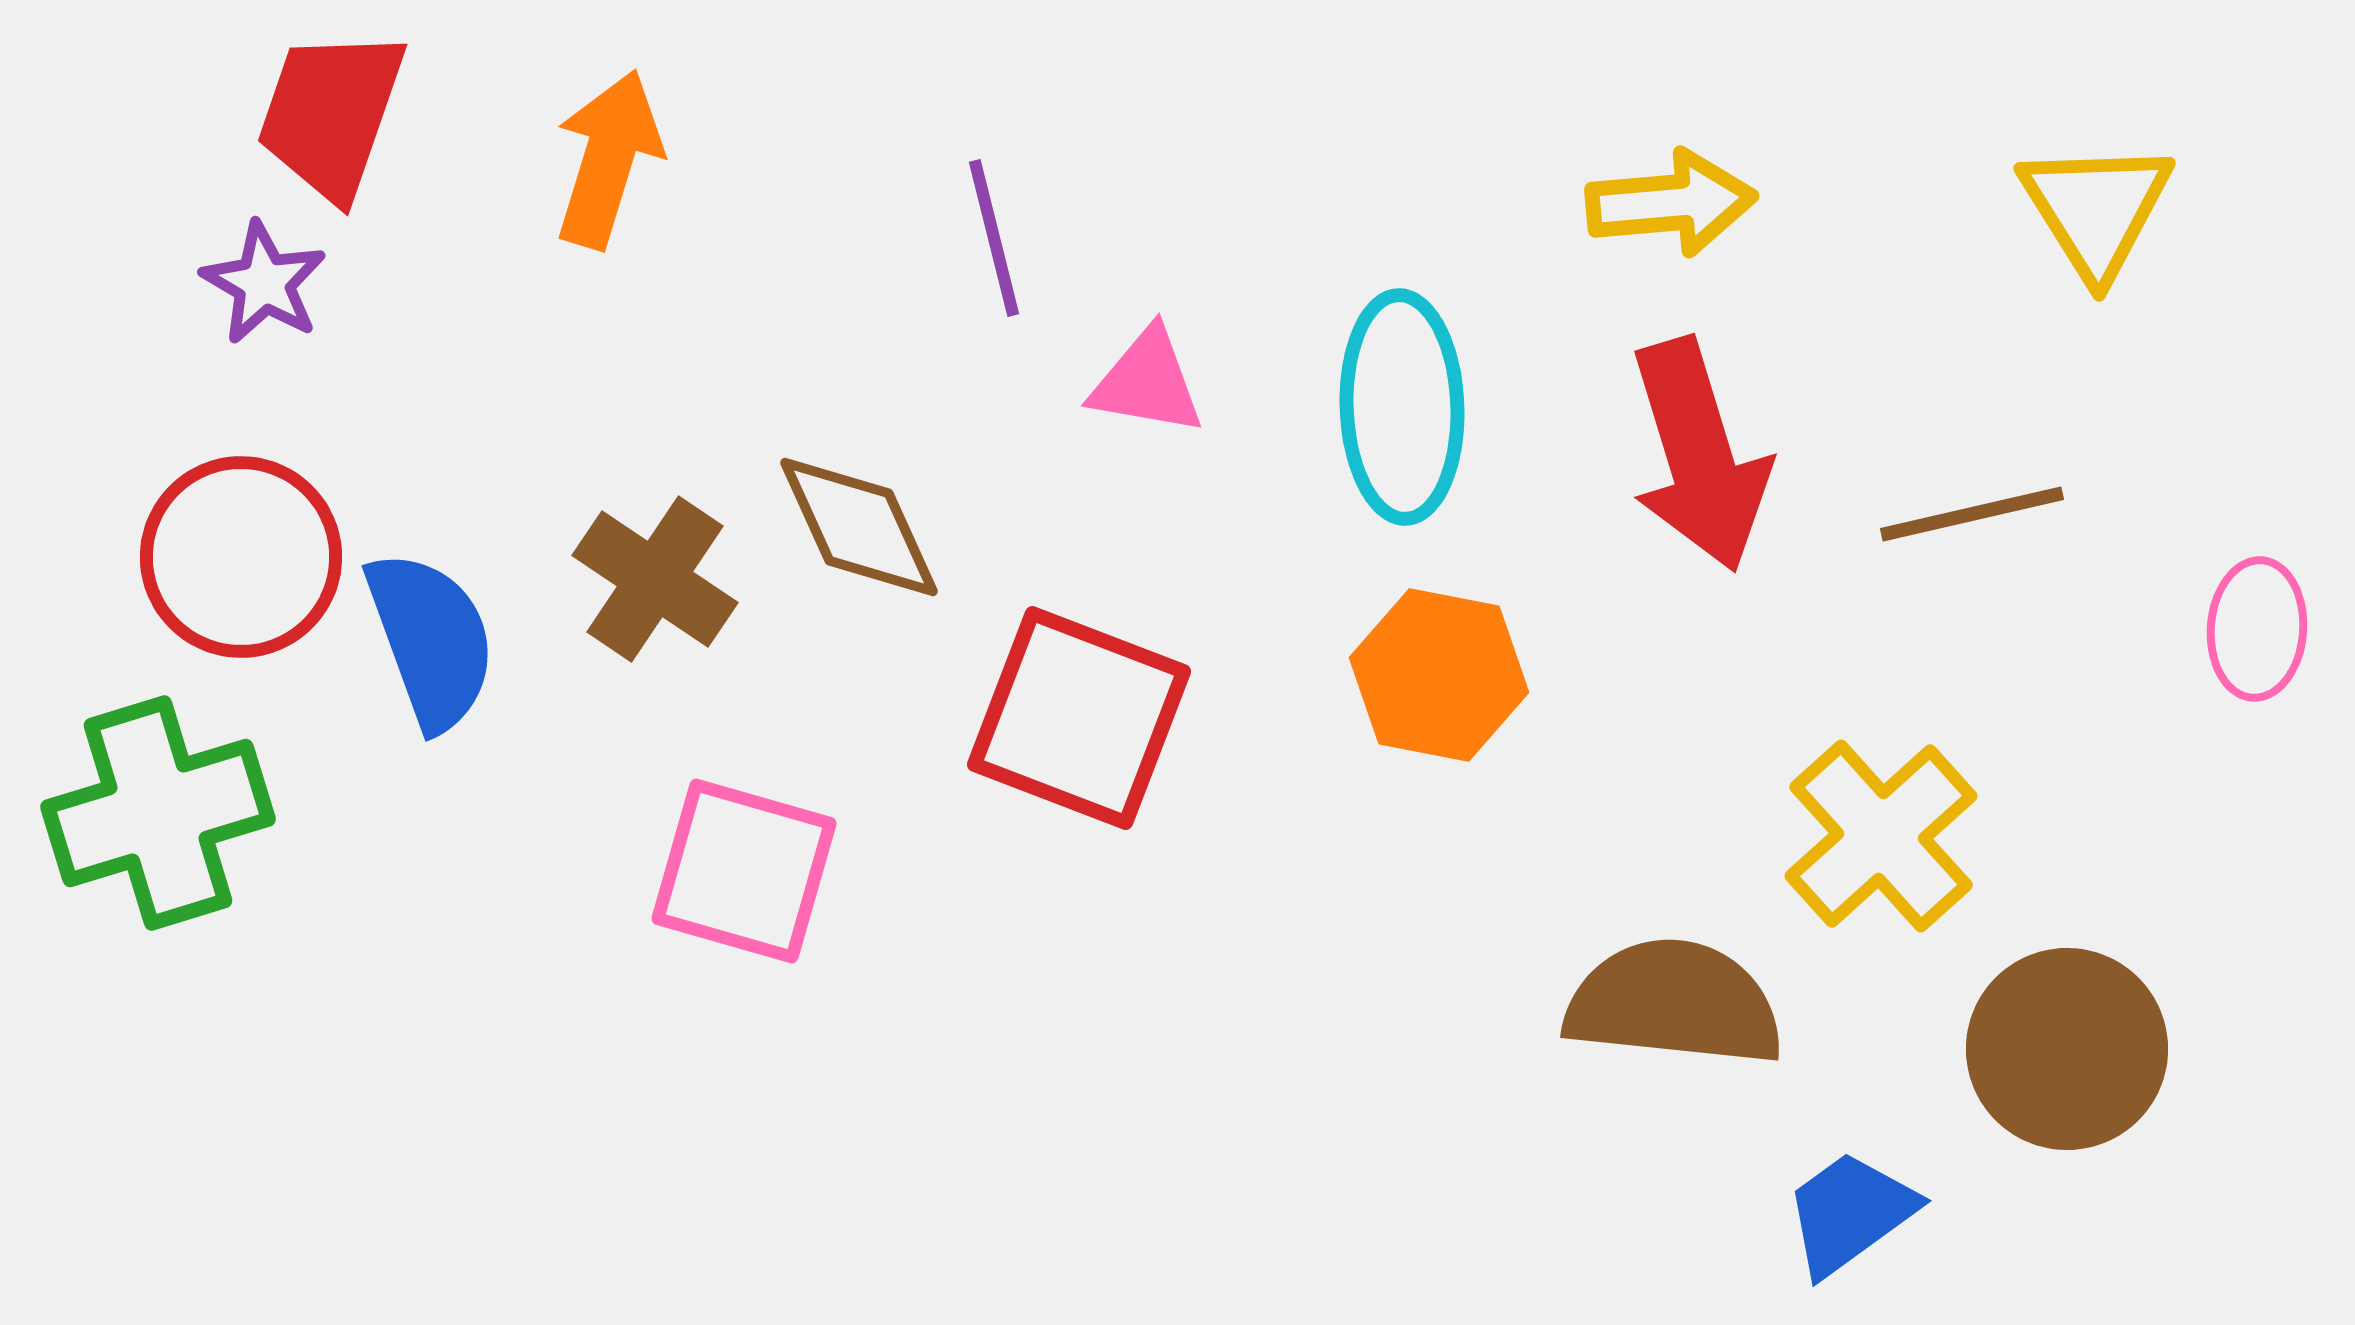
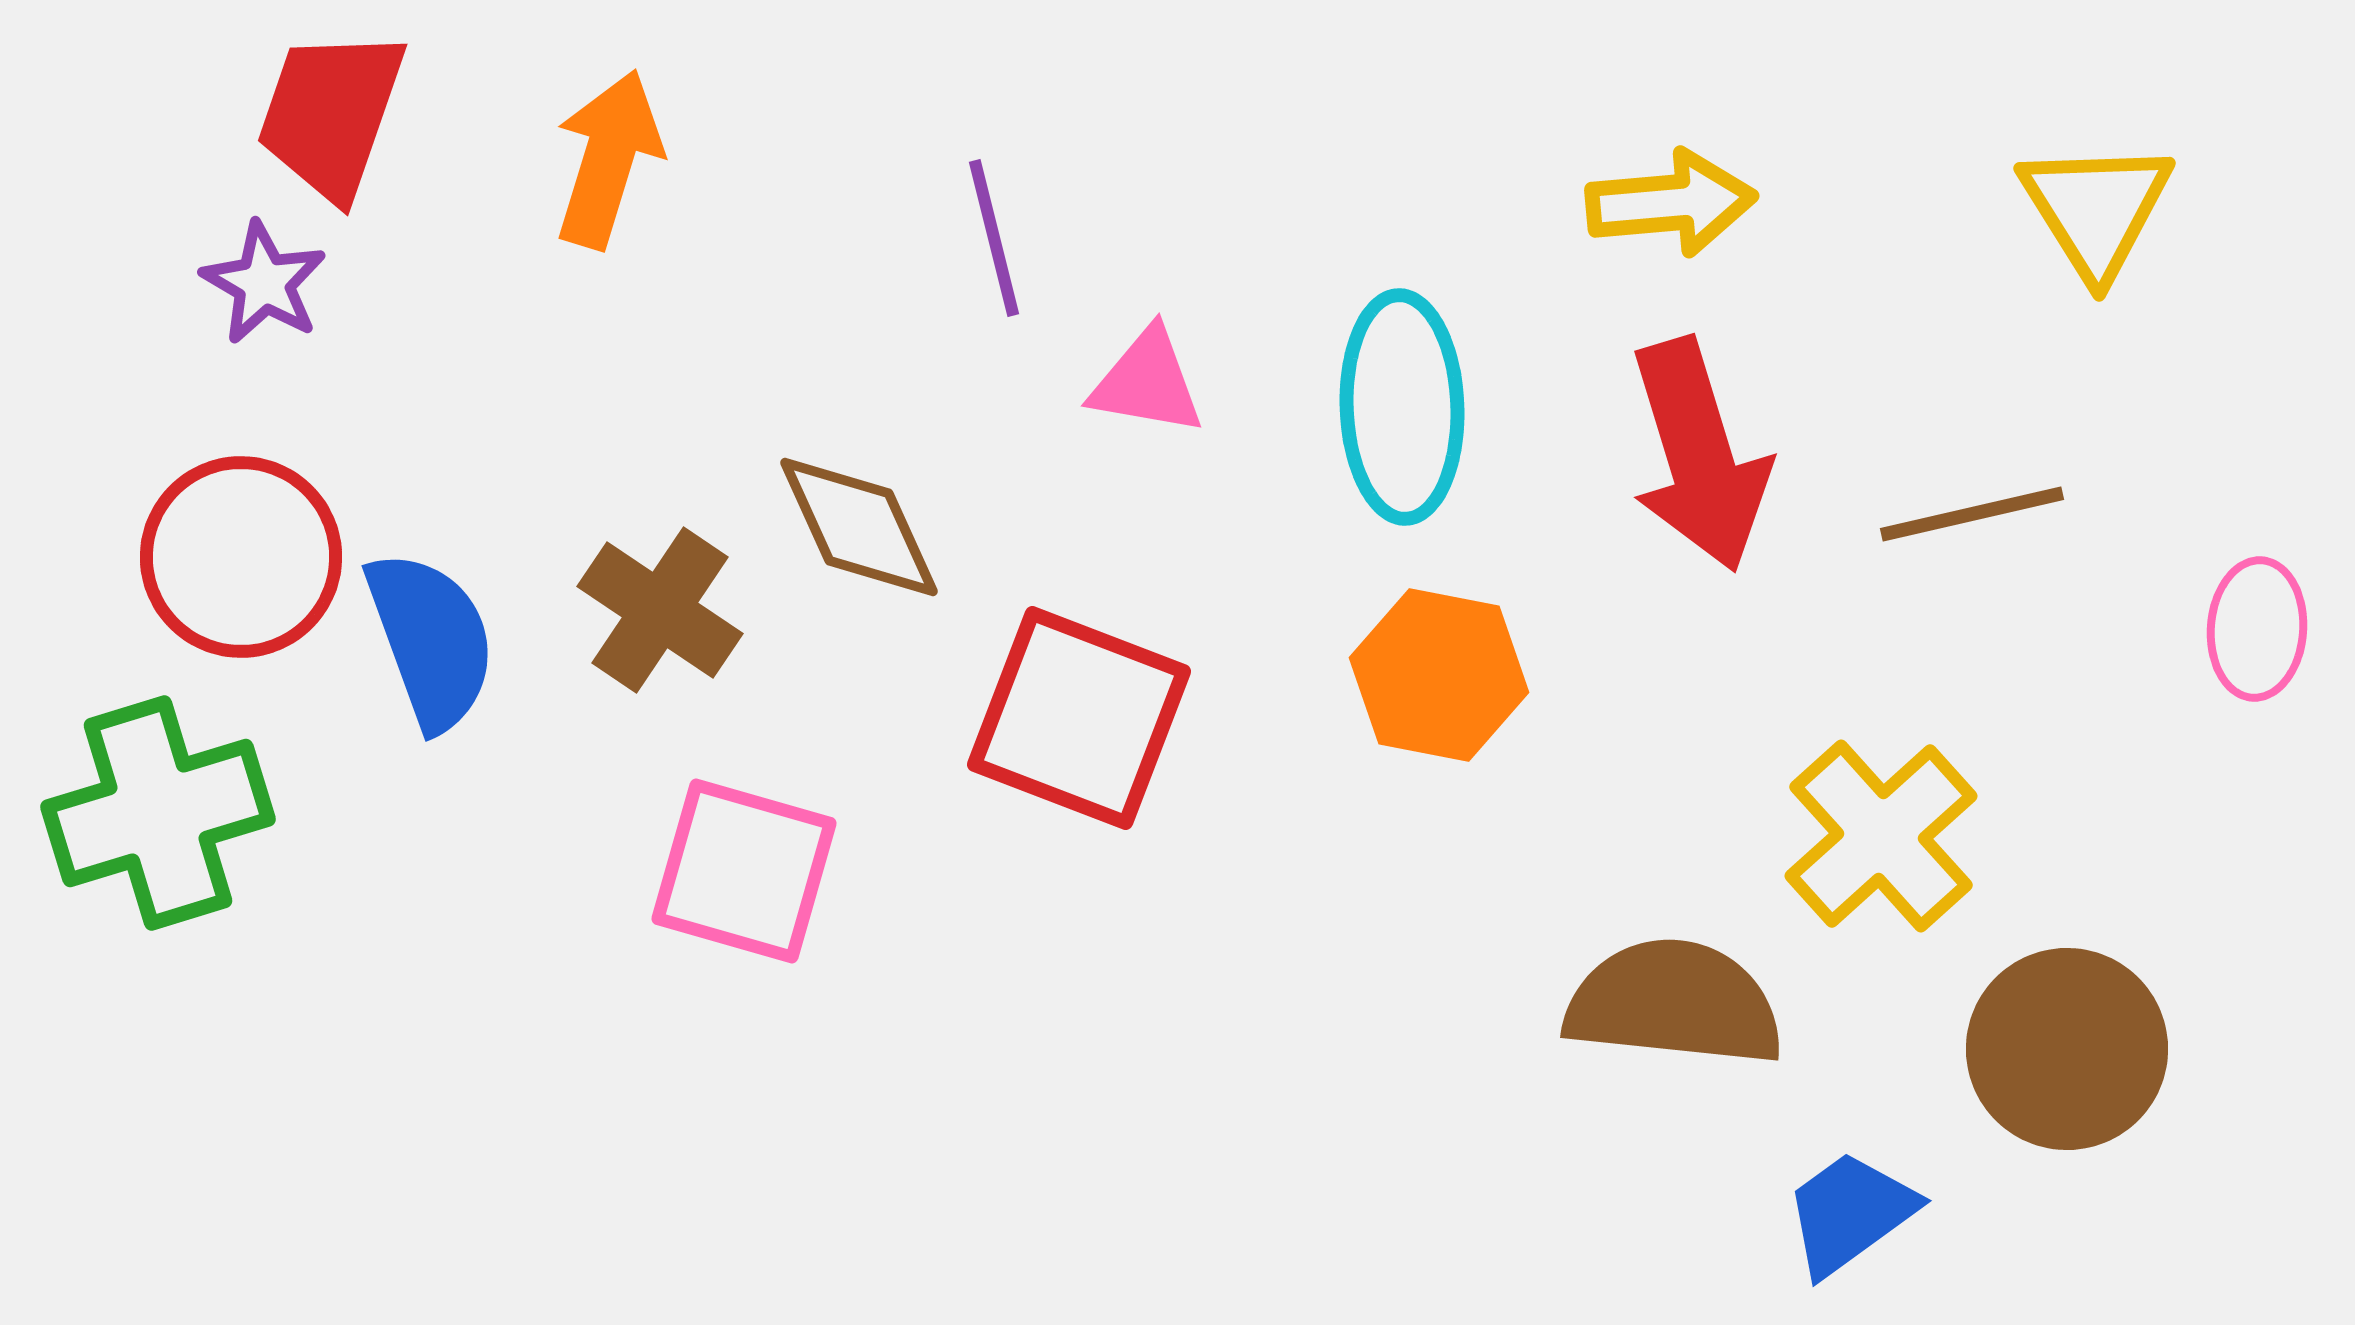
brown cross: moved 5 px right, 31 px down
